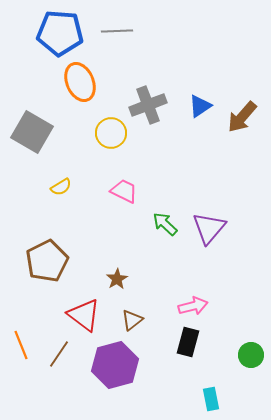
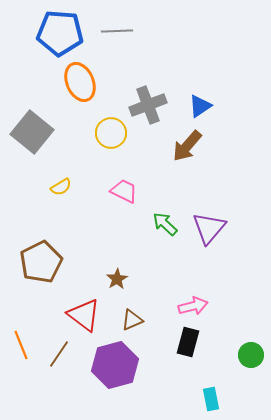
brown arrow: moved 55 px left, 29 px down
gray square: rotated 9 degrees clockwise
brown pentagon: moved 6 px left, 1 px down
brown triangle: rotated 15 degrees clockwise
